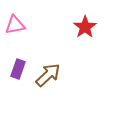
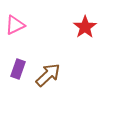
pink triangle: rotated 15 degrees counterclockwise
